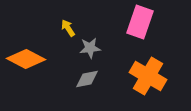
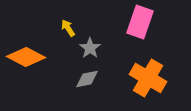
gray star: rotated 30 degrees counterclockwise
orange diamond: moved 2 px up
orange cross: moved 2 px down
